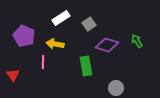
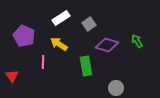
yellow arrow: moved 4 px right; rotated 24 degrees clockwise
red triangle: moved 1 px left, 1 px down
